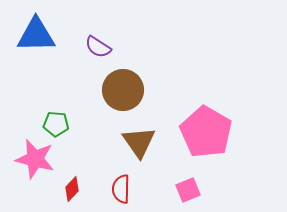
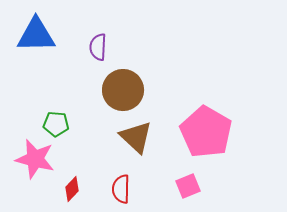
purple semicircle: rotated 60 degrees clockwise
brown triangle: moved 3 px left, 5 px up; rotated 12 degrees counterclockwise
pink square: moved 4 px up
